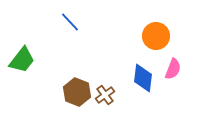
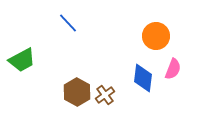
blue line: moved 2 px left, 1 px down
green trapezoid: rotated 24 degrees clockwise
brown hexagon: rotated 8 degrees clockwise
